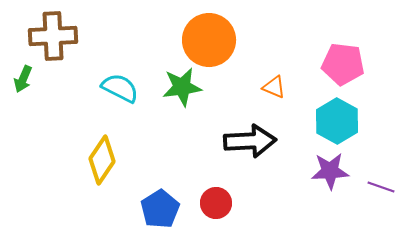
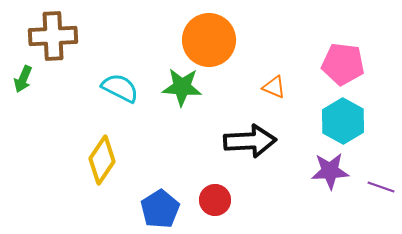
green star: rotated 12 degrees clockwise
cyan hexagon: moved 6 px right
red circle: moved 1 px left, 3 px up
